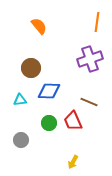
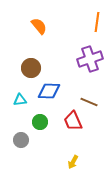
green circle: moved 9 px left, 1 px up
